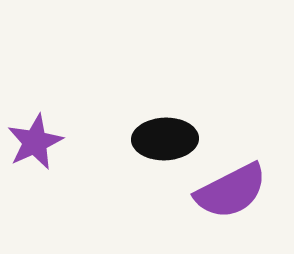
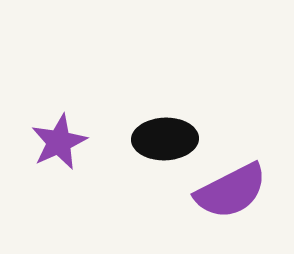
purple star: moved 24 px right
